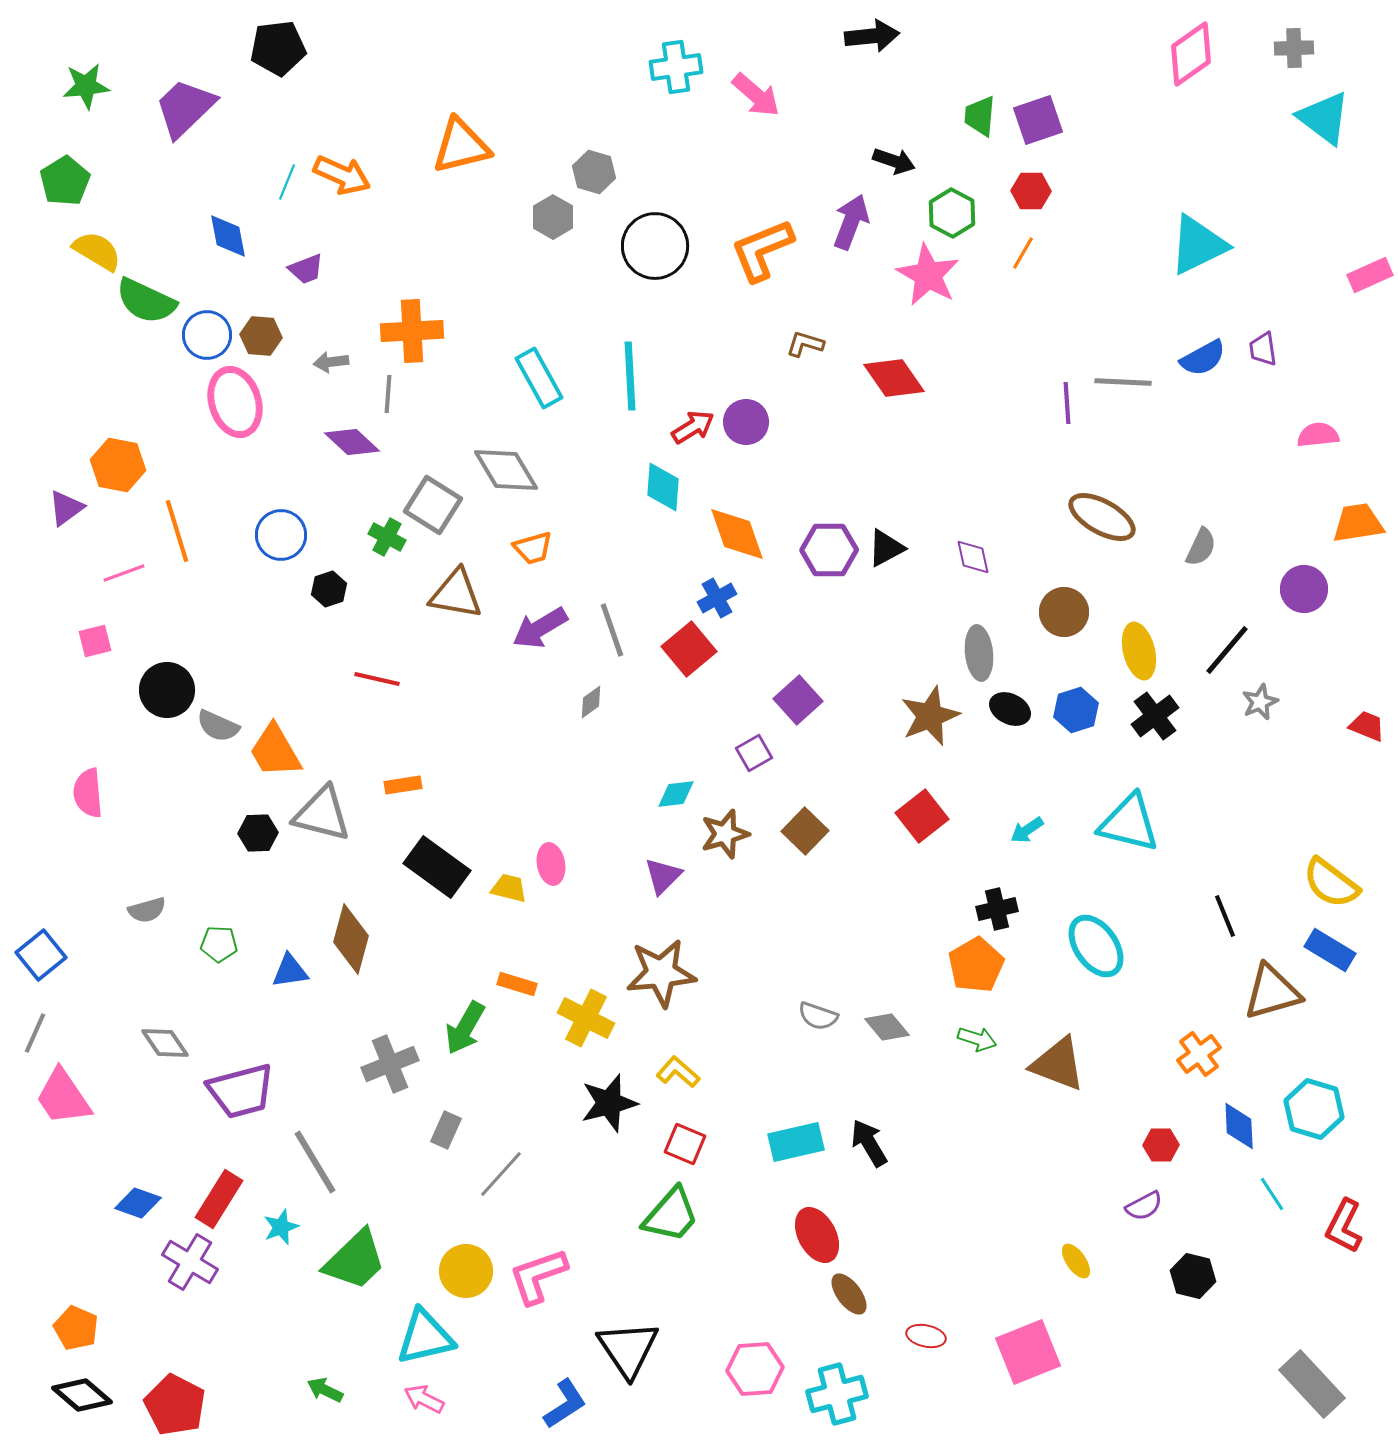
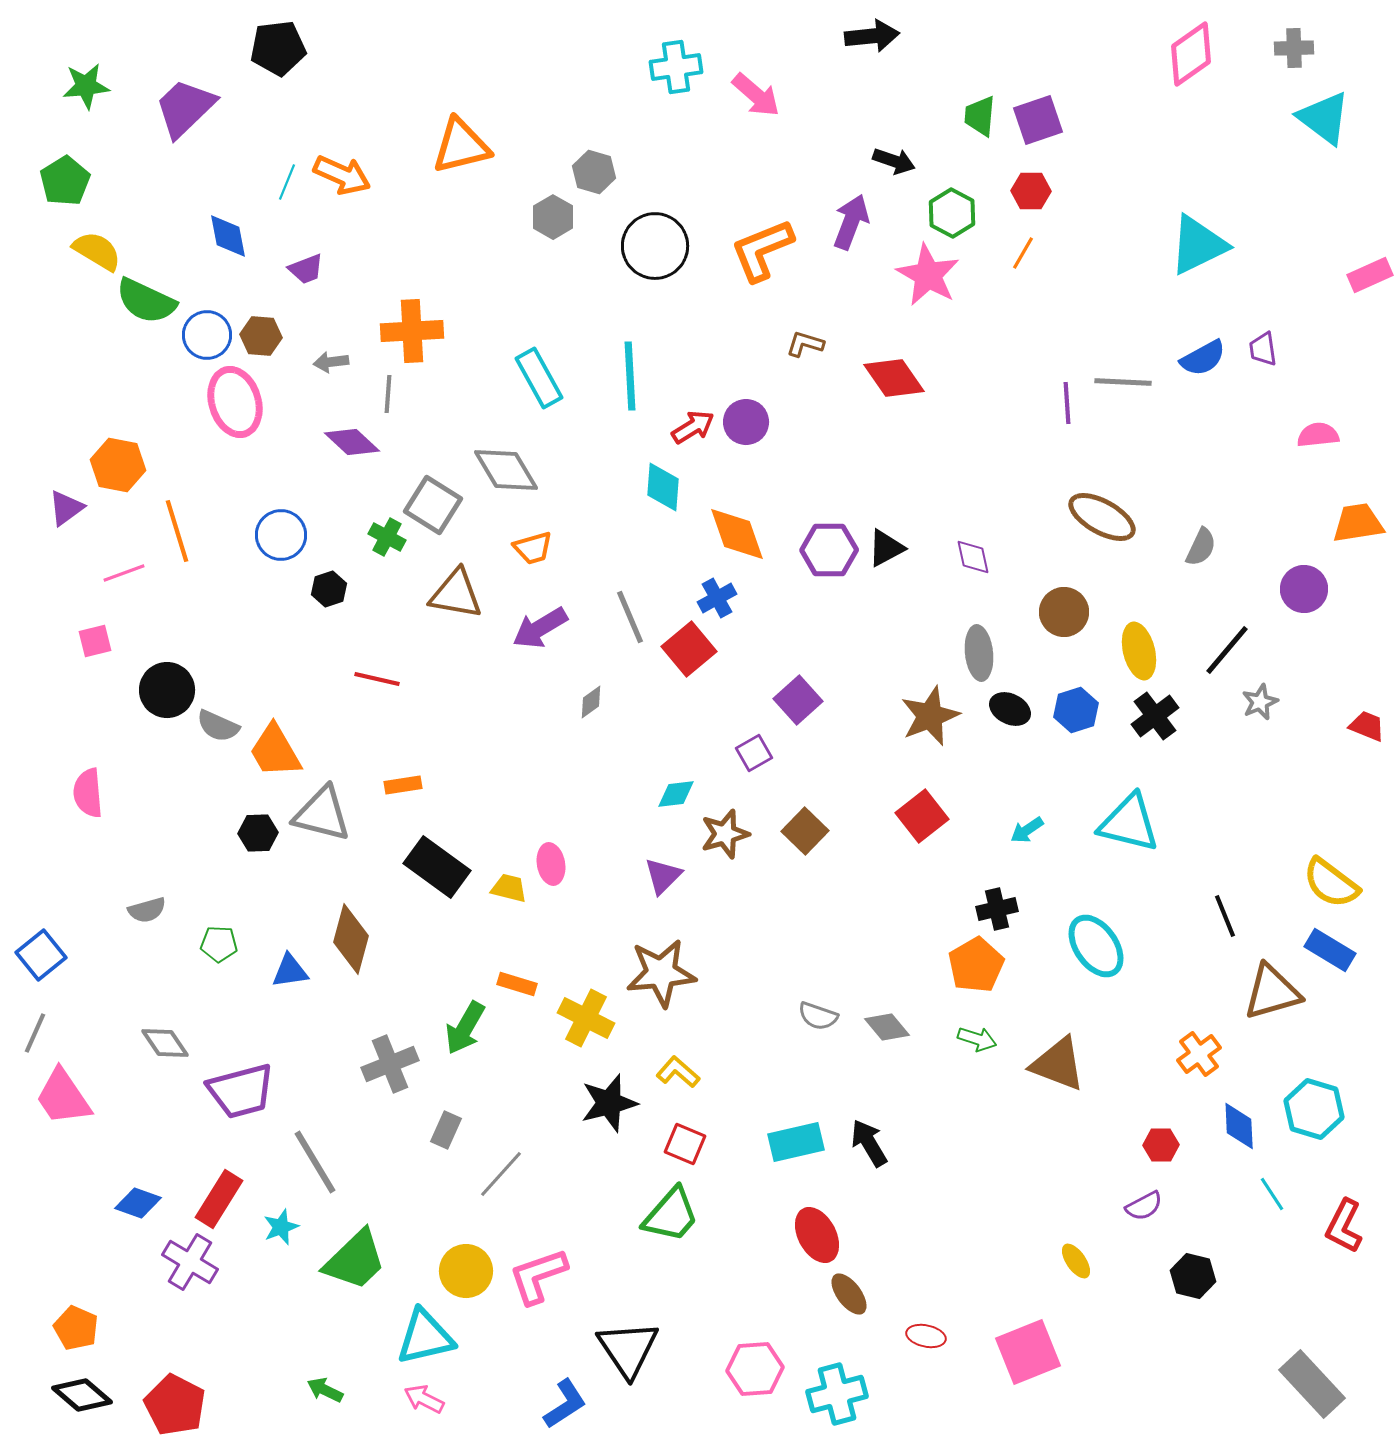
gray line at (612, 630): moved 18 px right, 13 px up; rotated 4 degrees counterclockwise
